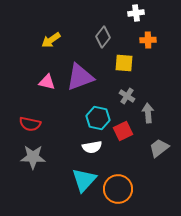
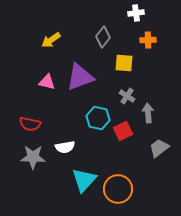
white semicircle: moved 27 px left
